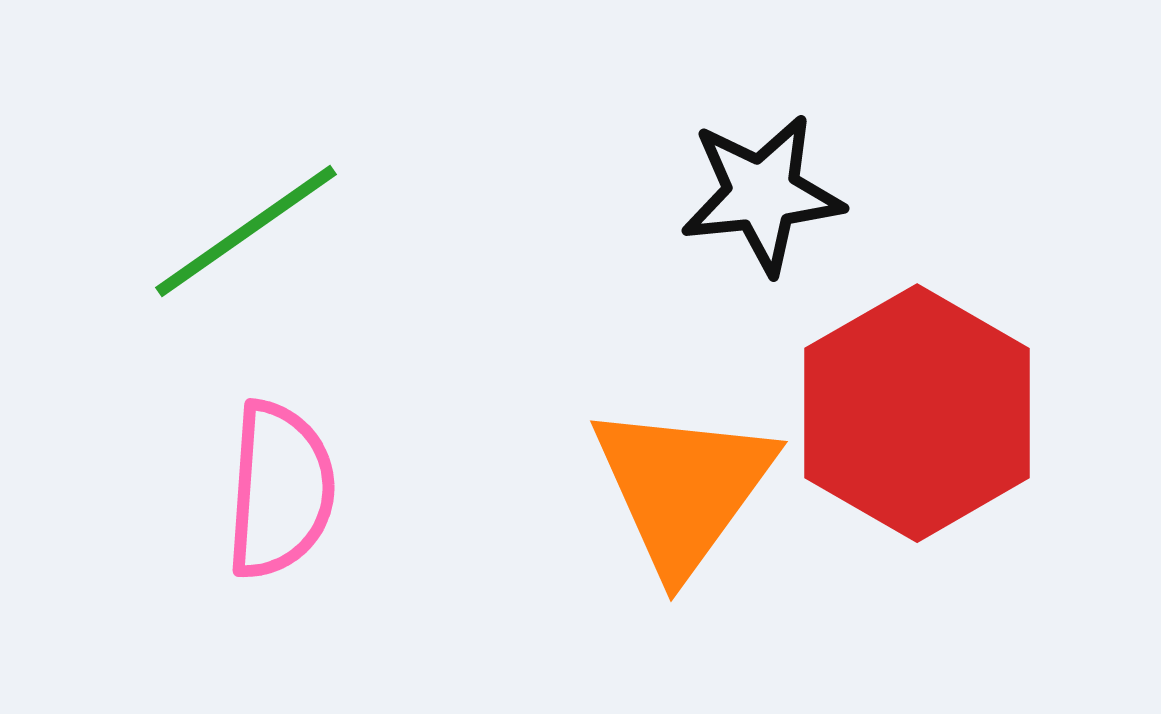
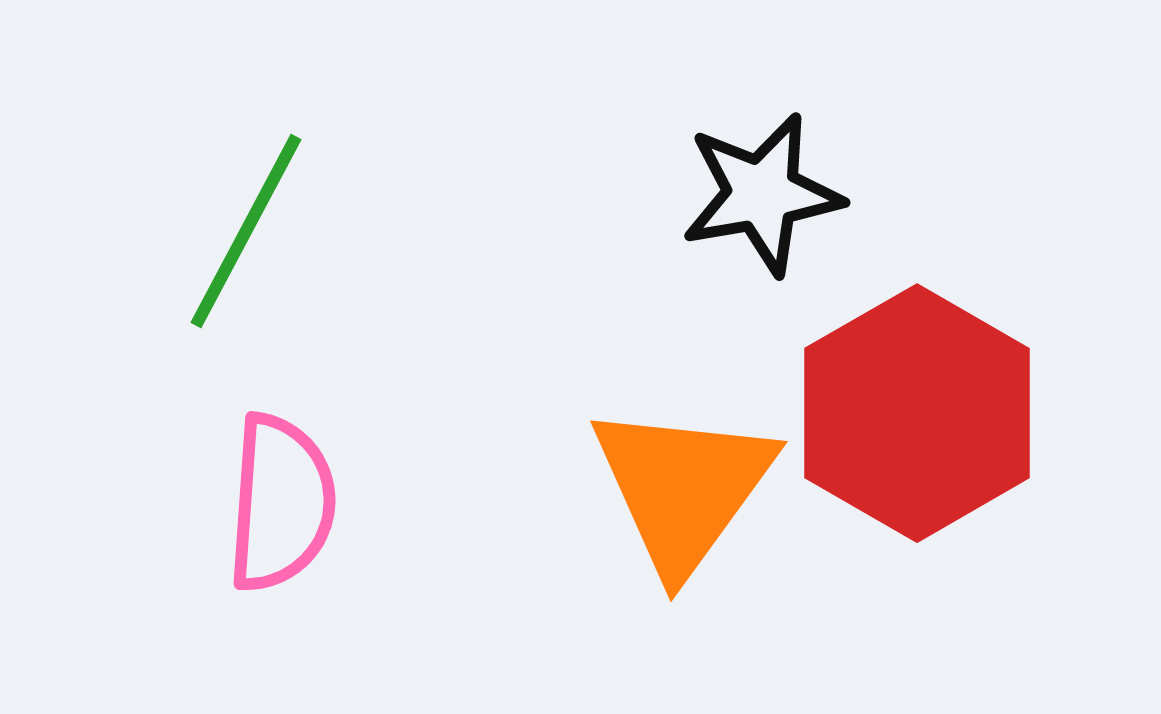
black star: rotated 4 degrees counterclockwise
green line: rotated 27 degrees counterclockwise
pink semicircle: moved 1 px right, 13 px down
